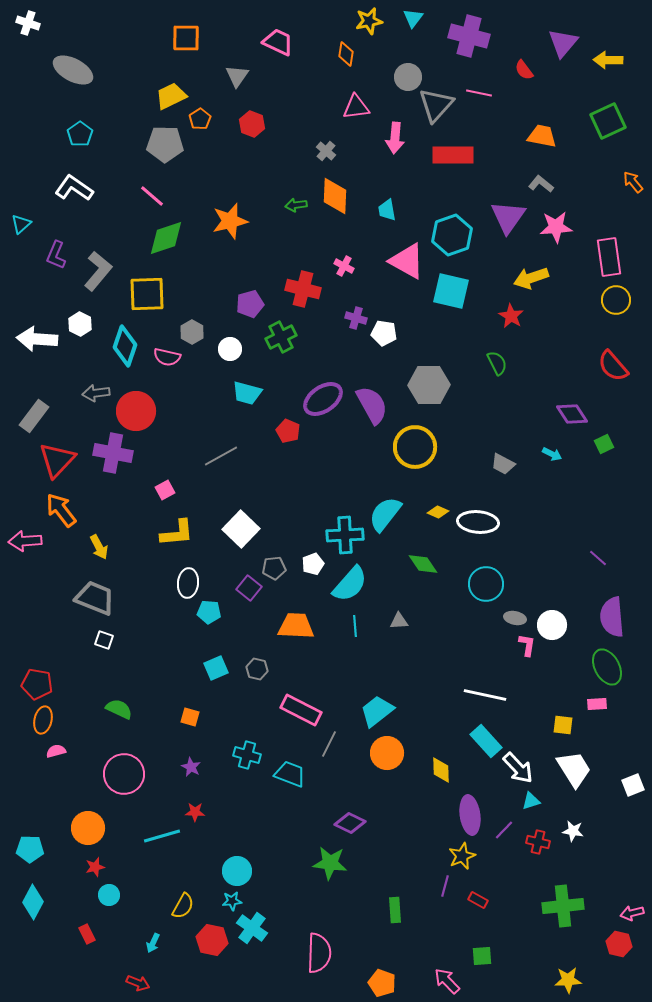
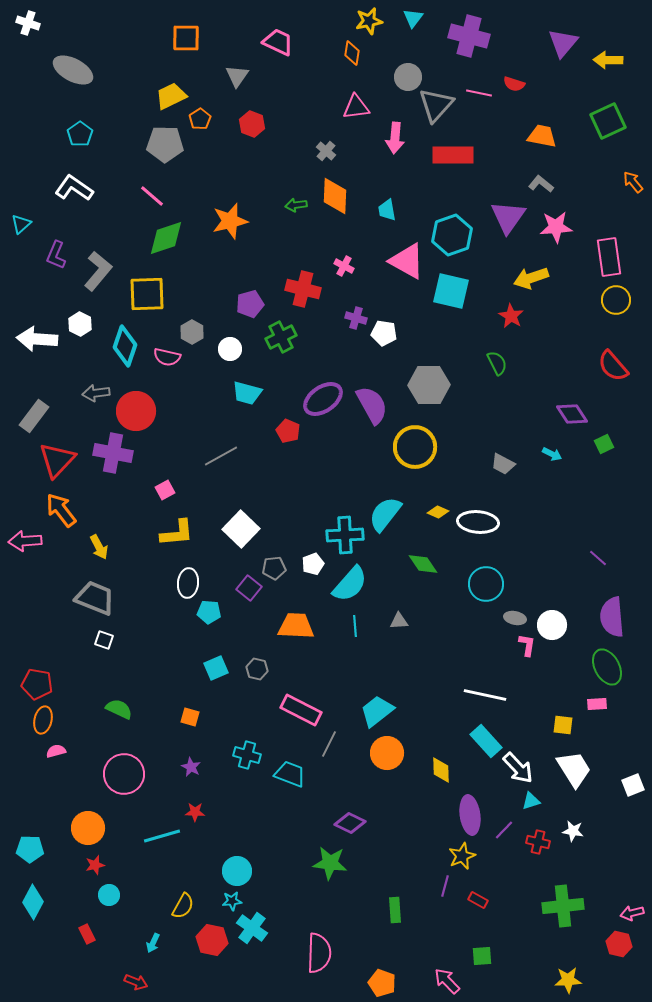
orange diamond at (346, 54): moved 6 px right, 1 px up
red semicircle at (524, 70): moved 10 px left, 14 px down; rotated 35 degrees counterclockwise
red star at (95, 867): moved 2 px up
red arrow at (138, 983): moved 2 px left, 1 px up
